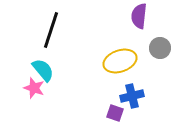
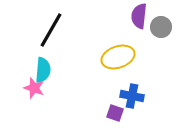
black line: rotated 12 degrees clockwise
gray circle: moved 1 px right, 21 px up
yellow ellipse: moved 2 px left, 4 px up
cyan semicircle: rotated 45 degrees clockwise
blue cross: rotated 25 degrees clockwise
